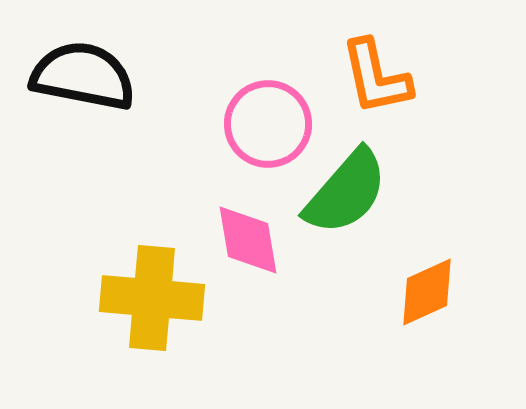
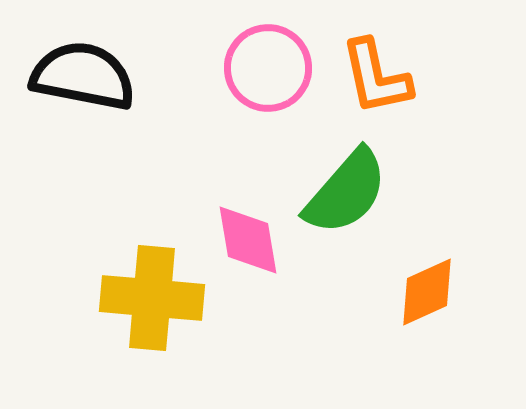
pink circle: moved 56 px up
